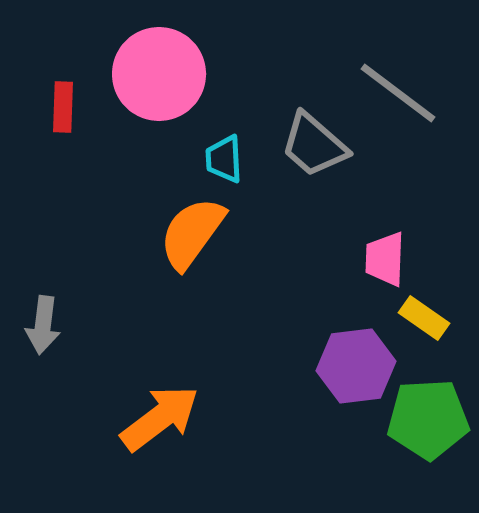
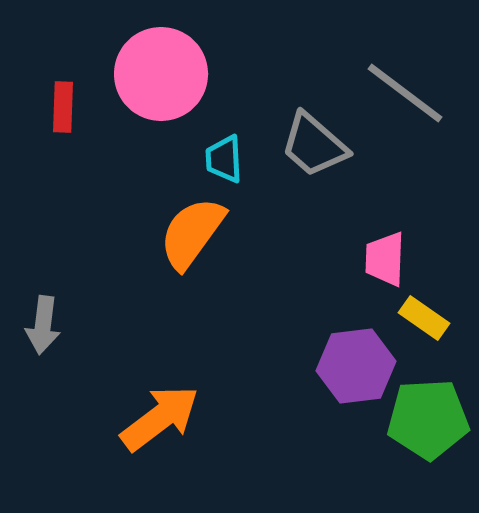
pink circle: moved 2 px right
gray line: moved 7 px right
